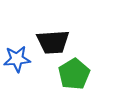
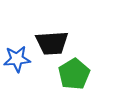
black trapezoid: moved 1 px left, 1 px down
